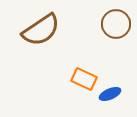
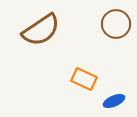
blue ellipse: moved 4 px right, 7 px down
